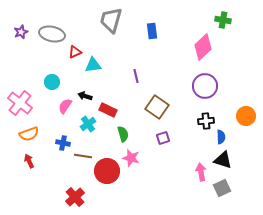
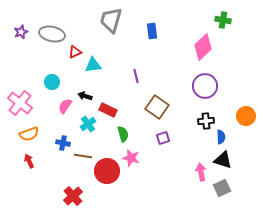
red cross: moved 2 px left, 1 px up
